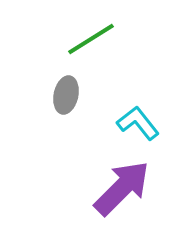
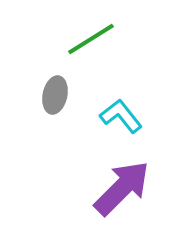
gray ellipse: moved 11 px left
cyan L-shape: moved 17 px left, 7 px up
